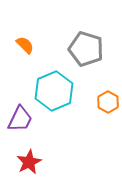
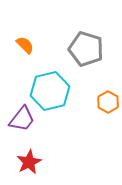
cyan hexagon: moved 4 px left; rotated 9 degrees clockwise
purple trapezoid: moved 2 px right; rotated 12 degrees clockwise
